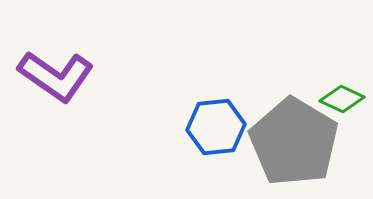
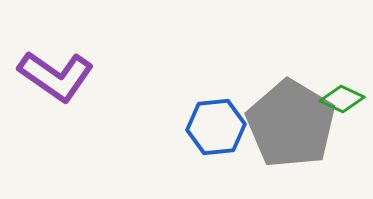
gray pentagon: moved 3 px left, 18 px up
